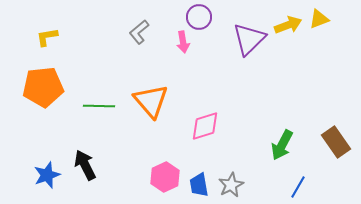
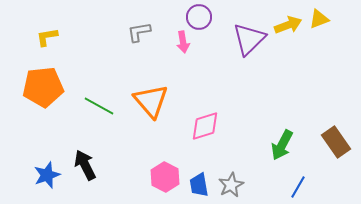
gray L-shape: rotated 30 degrees clockwise
green line: rotated 28 degrees clockwise
pink hexagon: rotated 8 degrees counterclockwise
